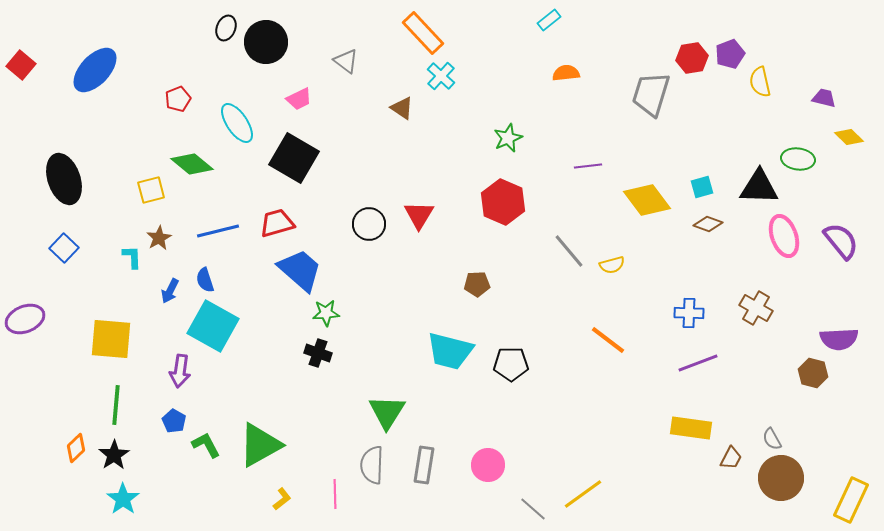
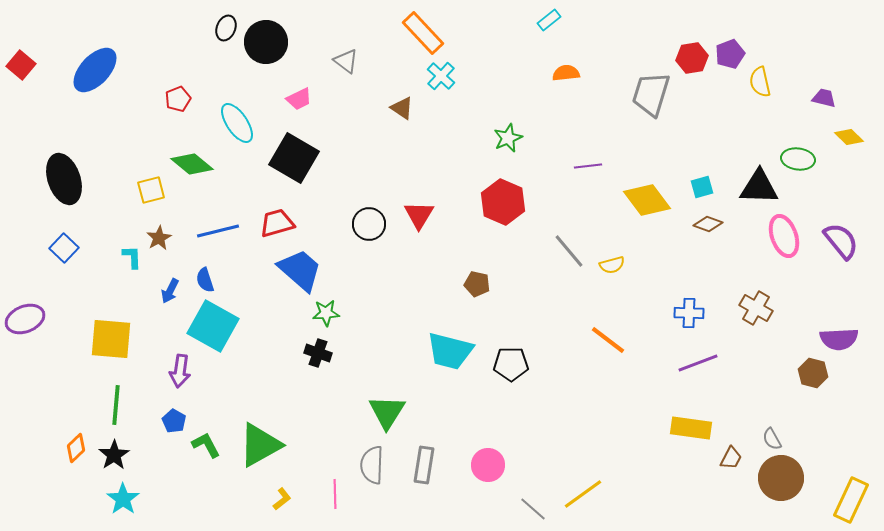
brown pentagon at (477, 284): rotated 15 degrees clockwise
